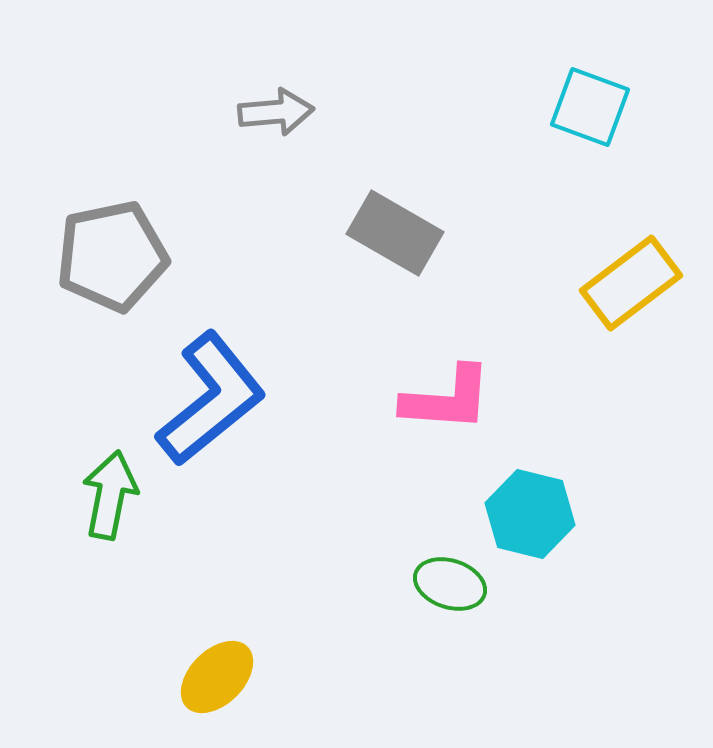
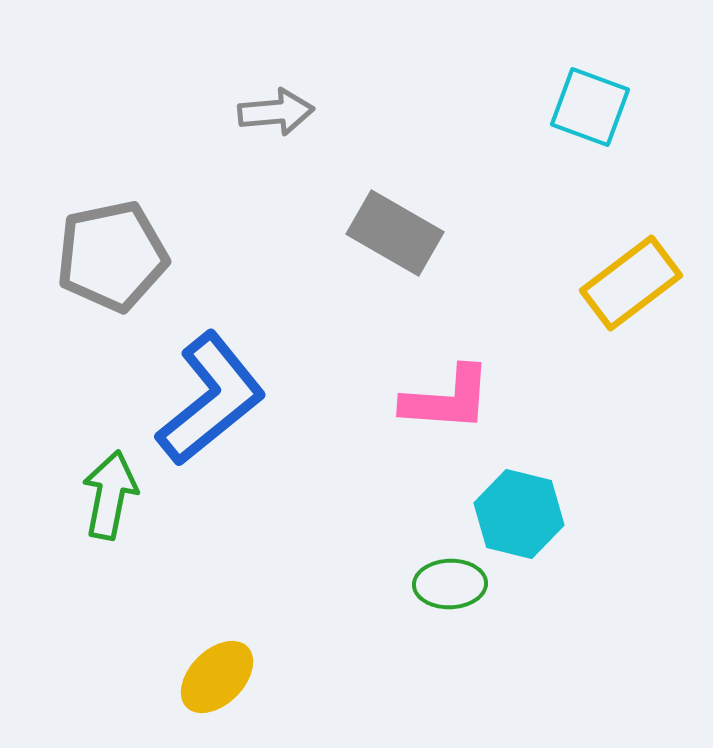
cyan hexagon: moved 11 px left
green ellipse: rotated 20 degrees counterclockwise
